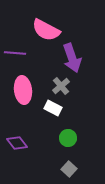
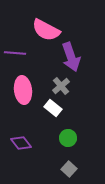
purple arrow: moved 1 px left, 1 px up
white rectangle: rotated 12 degrees clockwise
purple diamond: moved 4 px right
